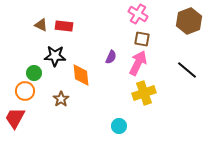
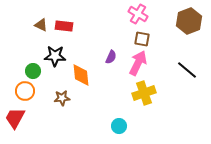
green circle: moved 1 px left, 2 px up
brown star: moved 1 px right, 1 px up; rotated 28 degrees clockwise
